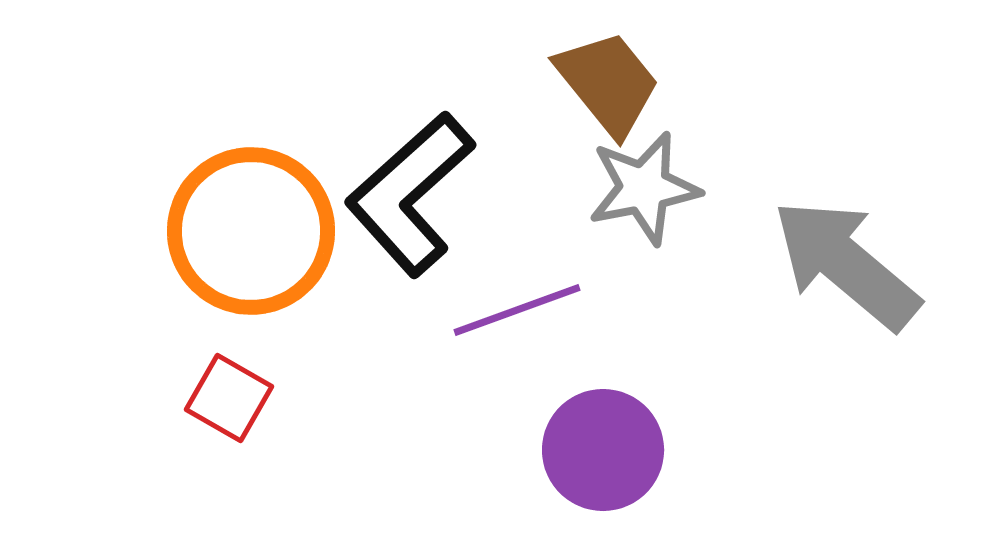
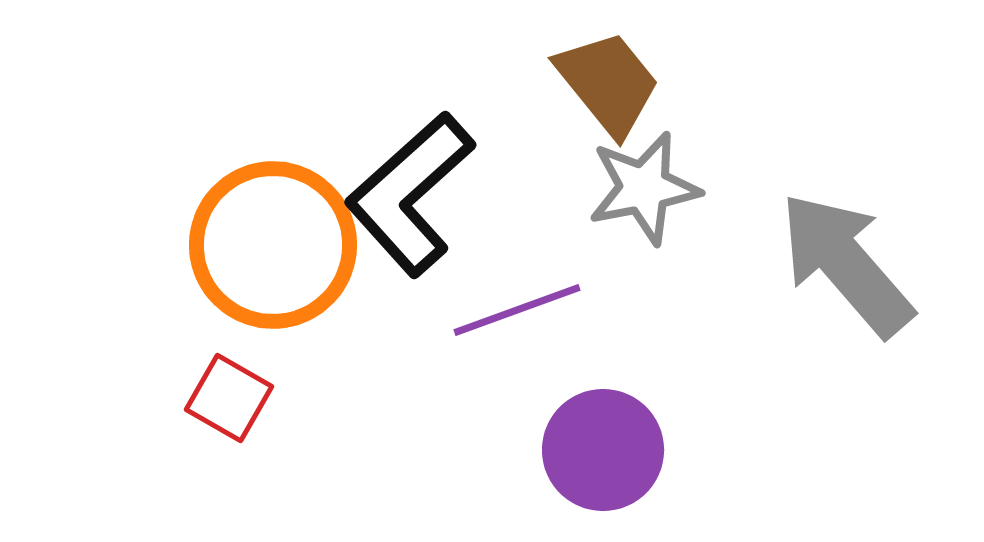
orange circle: moved 22 px right, 14 px down
gray arrow: rotated 9 degrees clockwise
